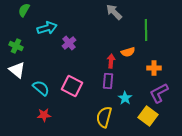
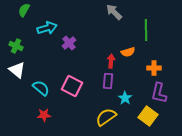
purple L-shape: rotated 50 degrees counterclockwise
yellow semicircle: moved 2 px right; rotated 40 degrees clockwise
